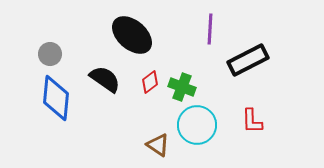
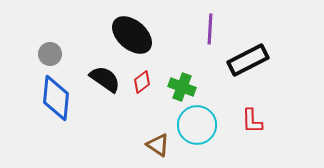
red diamond: moved 8 px left
